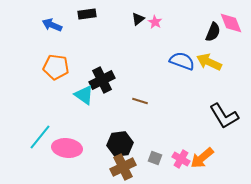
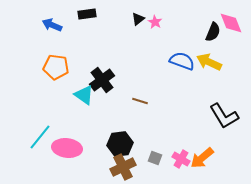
black cross: rotated 10 degrees counterclockwise
